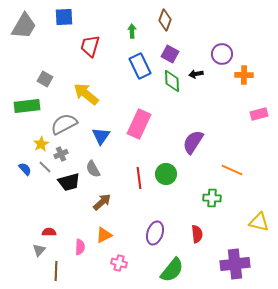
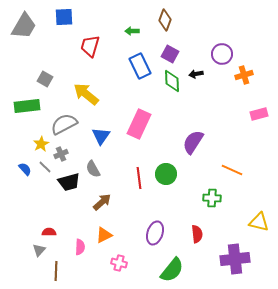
green arrow at (132, 31): rotated 88 degrees counterclockwise
orange cross at (244, 75): rotated 18 degrees counterclockwise
purple cross at (235, 264): moved 5 px up
